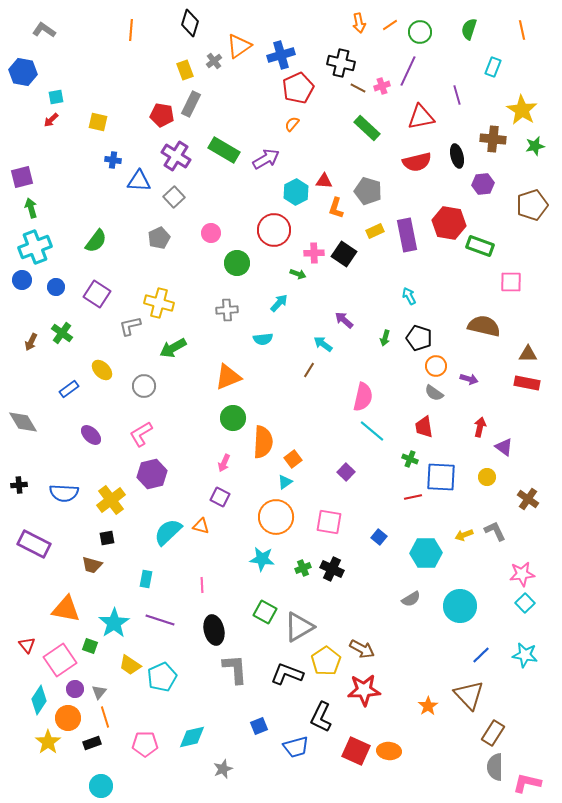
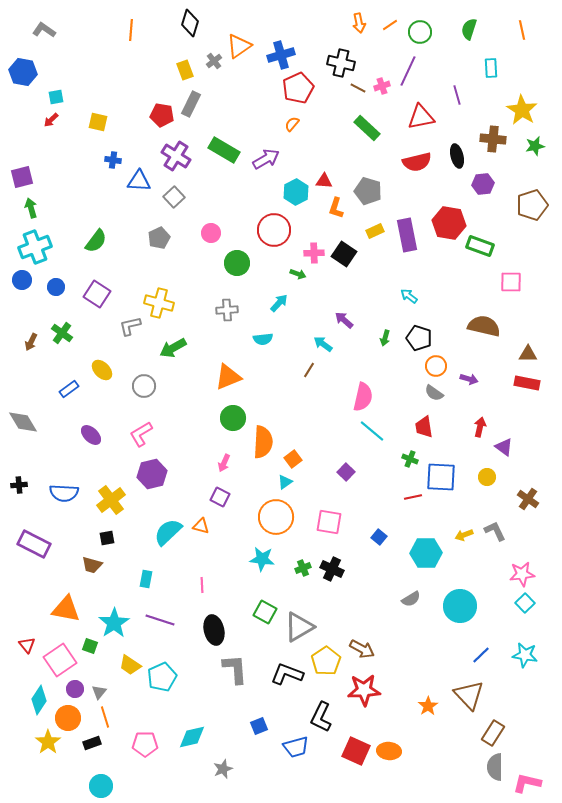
cyan rectangle at (493, 67): moved 2 px left, 1 px down; rotated 24 degrees counterclockwise
cyan arrow at (409, 296): rotated 24 degrees counterclockwise
